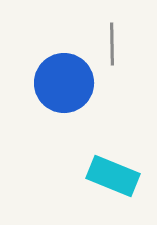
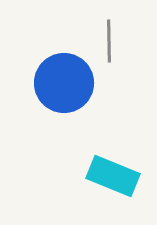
gray line: moved 3 px left, 3 px up
